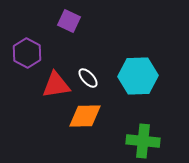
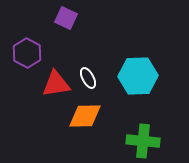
purple square: moved 3 px left, 3 px up
white ellipse: rotated 15 degrees clockwise
red triangle: moved 1 px up
